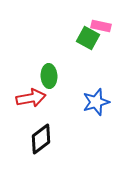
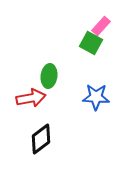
pink rectangle: rotated 60 degrees counterclockwise
green square: moved 3 px right, 5 px down
green ellipse: rotated 10 degrees clockwise
blue star: moved 5 px up; rotated 20 degrees clockwise
